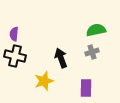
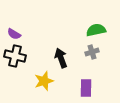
purple semicircle: rotated 64 degrees counterclockwise
